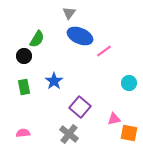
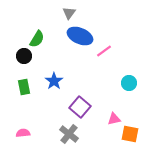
orange square: moved 1 px right, 1 px down
